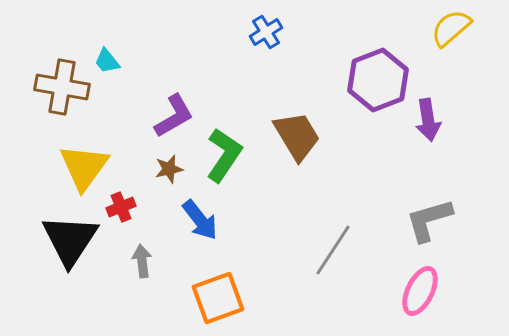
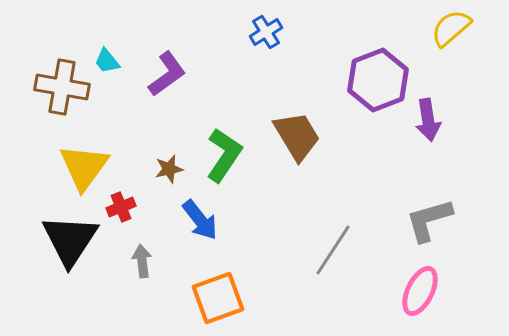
purple L-shape: moved 7 px left, 42 px up; rotated 6 degrees counterclockwise
